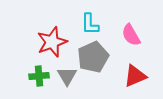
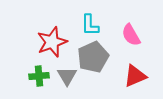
cyan L-shape: moved 1 px down
